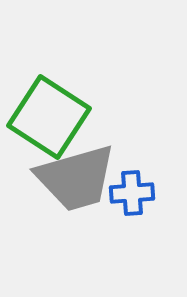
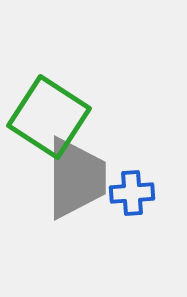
gray trapezoid: rotated 74 degrees counterclockwise
